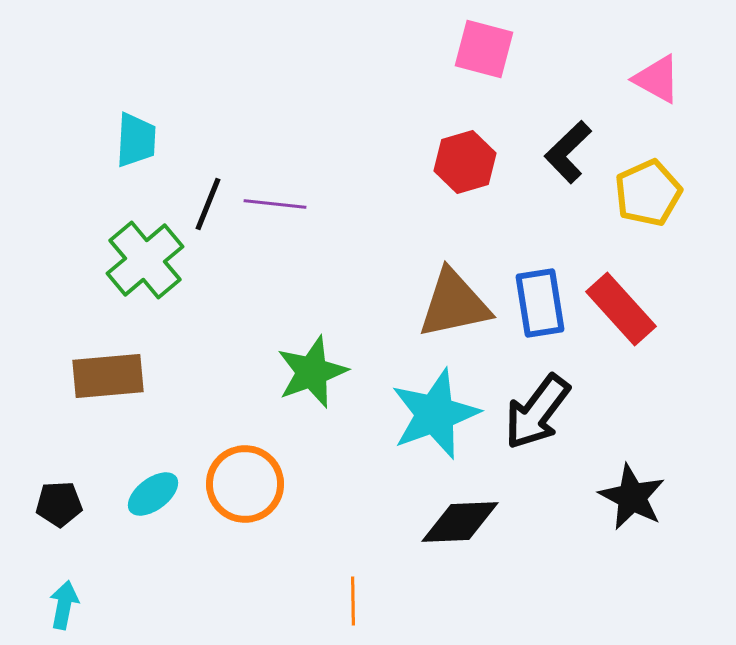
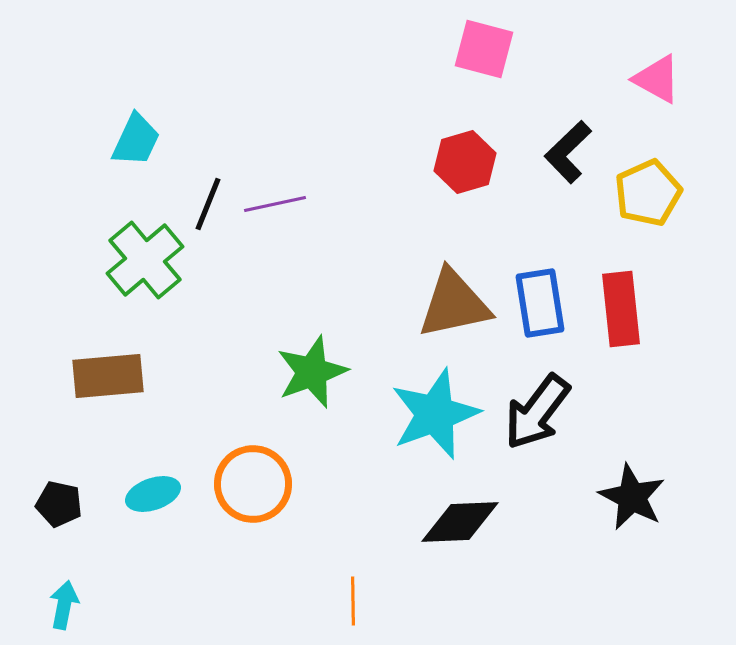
cyan trapezoid: rotated 22 degrees clockwise
purple line: rotated 18 degrees counterclockwise
red rectangle: rotated 36 degrees clockwise
orange circle: moved 8 px right
cyan ellipse: rotated 18 degrees clockwise
black pentagon: rotated 15 degrees clockwise
